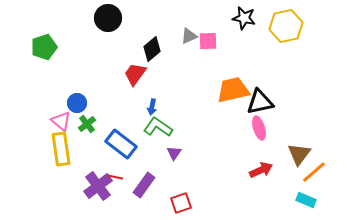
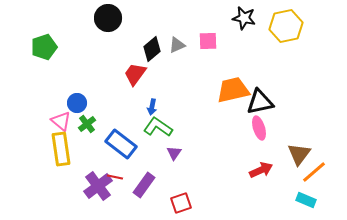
gray triangle: moved 12 px left, 9 px down
